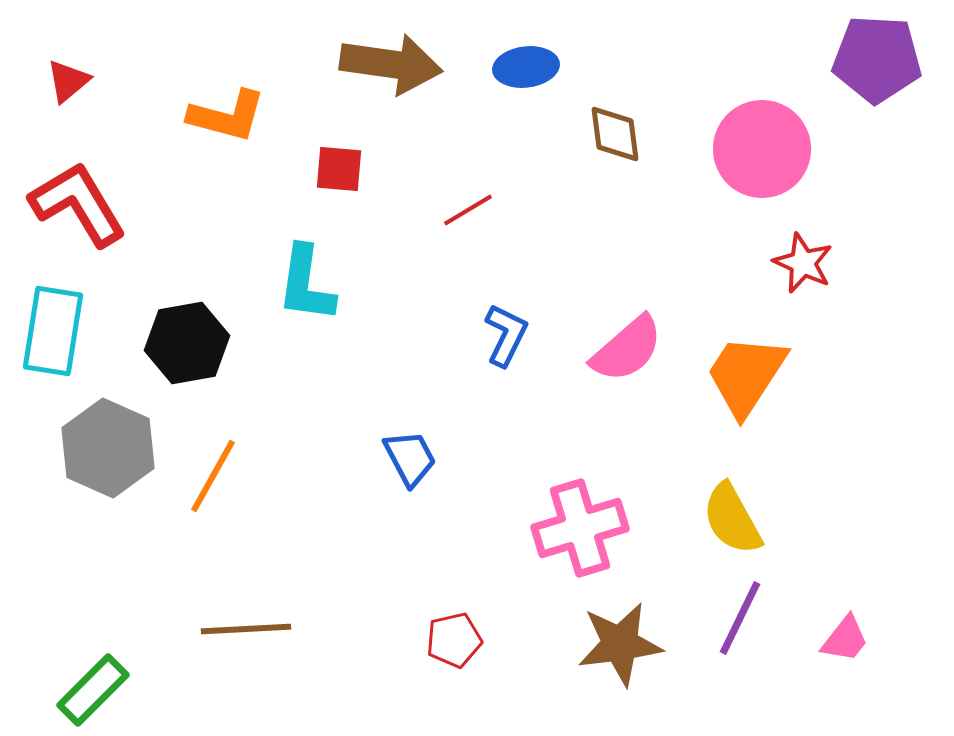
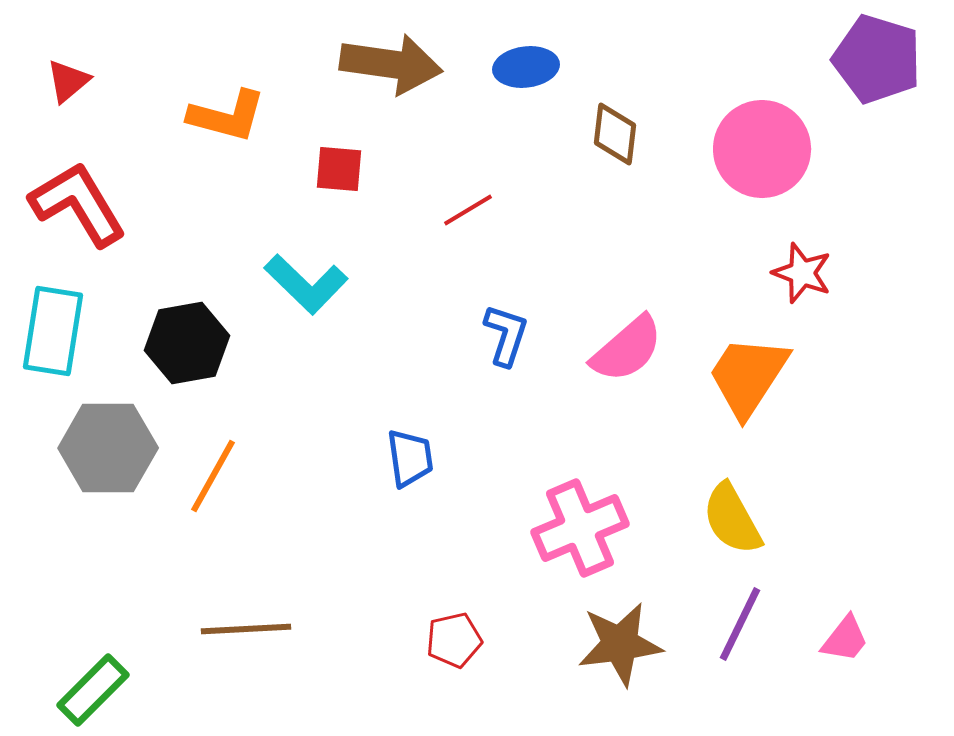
purple pentagon: rotated 14 degrees clockwise
brown diamond: rotated 14 degrees clockwise
red star: moved 1 px left, 10 px down; rotated 4 degrees counterclockwise
cyan L-shape: rotated 54 degrees counterclockwise
blue L-shape: rotated 8 degrees counterclockwise
orange trapezoid: moved 2 px right, 1 px down
gray hexagon: rotated 24 degrees counterclockwise
blue trapezoid: rotated 20 degrees clockwise
pink cross: rotated 6 degrees counterclockwise
purple line: moved 6 px down
